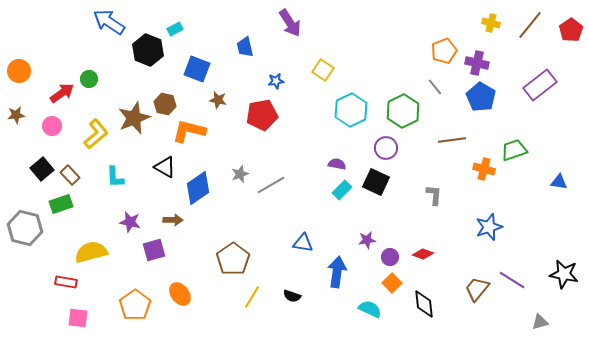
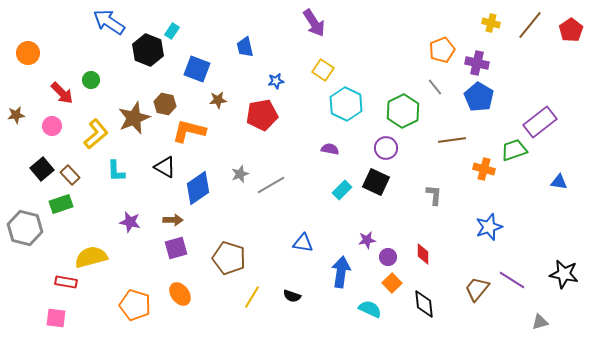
purple arrow at (290, 23): moved 24 px right
cyan rectangle at (175, 29): moved 3 px left, 2 px down; rotated 28 degrees counterclockwise
orange pentagon at (444, 51): moved 2 px left, 1 px up
orange circle at (19, 71): moved 9 px right, 18 px up
green circle at (89, 79): moved 2 px right, 1 px down
purple rectangle at (540, 85): moved 37 px down
red arrow at (62, 93): rotated 80 degrees clockwise
blue pentagon at (481, 97): moved 2 px left
brown star at (218, 100): rotated 18 degrees counterclockwise
cyan hexagon at (351, 110): moved 5 px left, 6 px up; rotated 8 degrees counterclockwise
purple semicircle at (337, 164): moved 7 px left, 15 px up
cyan L-shape at (115, 177): moved 1 px right, 6 px up
purple square at (154, 250): moved 22 px right, 2 px up
yellow semicircle at (91, 252): moved 5 px down
red diamond at (423, 254): rotated 70 degrees clockwise
purple circle at (390, 257): moved 2 px left
brown pentagon at (233, 259): moved 4 px left, 1 px up; rotated 20 degrees counterclockwise
blue arrow at (337, 272): moved 4 px right
orange pentagon at (135, 305): rotated 20 degrees counterclockwise
pink square at (78, 318): moved 22 px left
